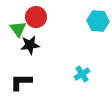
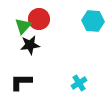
red circle: moved 3 px right, 2 px down
cyan hexagon: moved 5 px left
green triangle: moved 5 px right, 3 px up; rotated 18 degrees clockwise
cyan cross: moved 3 px left, 9 px down
